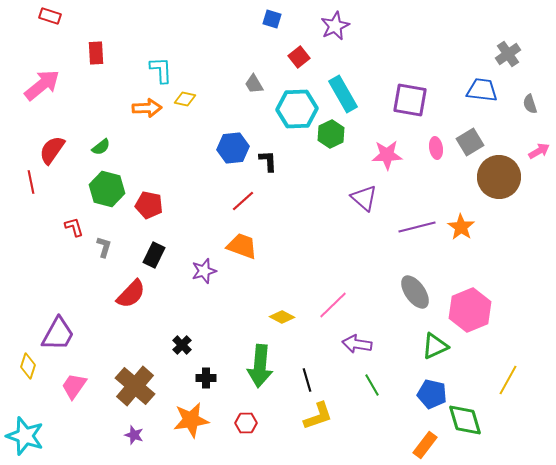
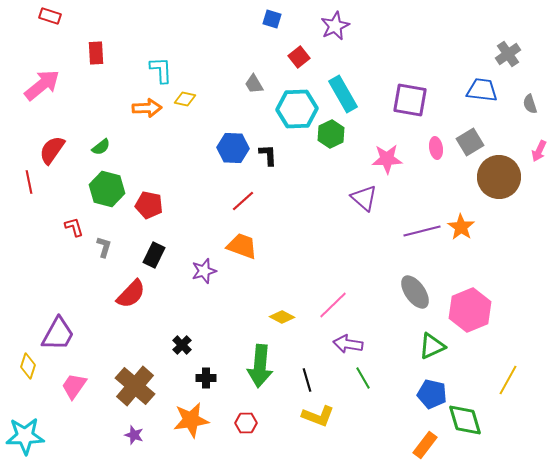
blue hexagon at (233, 148): rotated 8 degrees clockwise
pink arrow at (539, 151): rotated 145 degrees clockwise
pink star at (387, 155): moved 4 px down
black L-shape at (268, 161): moved 6 px up
red line at (31, 182): moved 2 px left
purple line at (417, 227): moved 5 px right, 4 px down
purple arrow at (357, 344): moved 9 px left
green triangle at (435, 346): moved 3 px left
green line at (372, 385): moved 9 px left, 7 px up
yellow L-shape at (318, 416): rotated 40 degrees clockwise
cyan star at (25, 436): rotated 21 degrees counterclockwise
